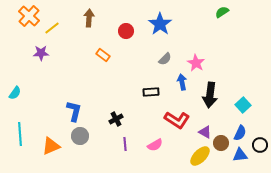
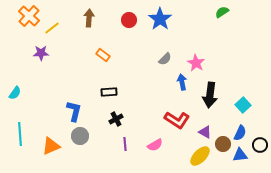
blue star: moved 5 px up
red circle: moved 3 px right, 11 px up
black rectangle: moved 42 px left
brown circle: moved 2 px right, 1 px down
